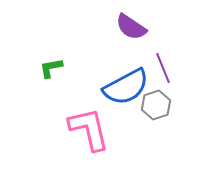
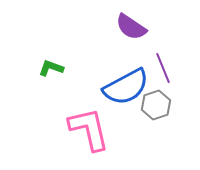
green L-shape: rotated 30 degrees clockwise
